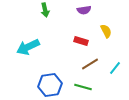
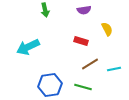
yellow semicircle: moved 1 px right, 2 px up
cyan line: moved 1 px left, 1 px down; rotated 40 degrees clockwise
